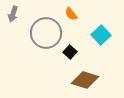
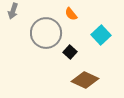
gray arrow: moved 3 px up
brown diamond: rotated 8 degrees clockwise
